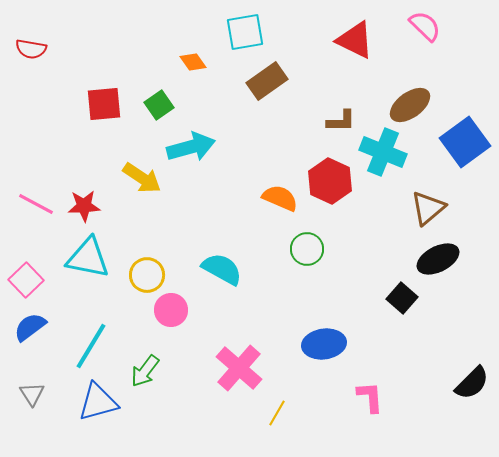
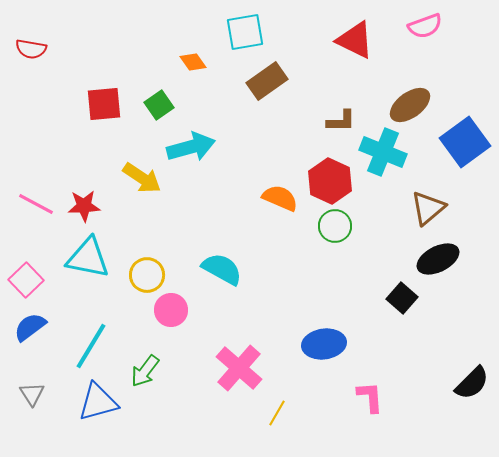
pink semicircle: rotated 116 degrees clockwise
green circle: moved 28 px right, 23 px up
